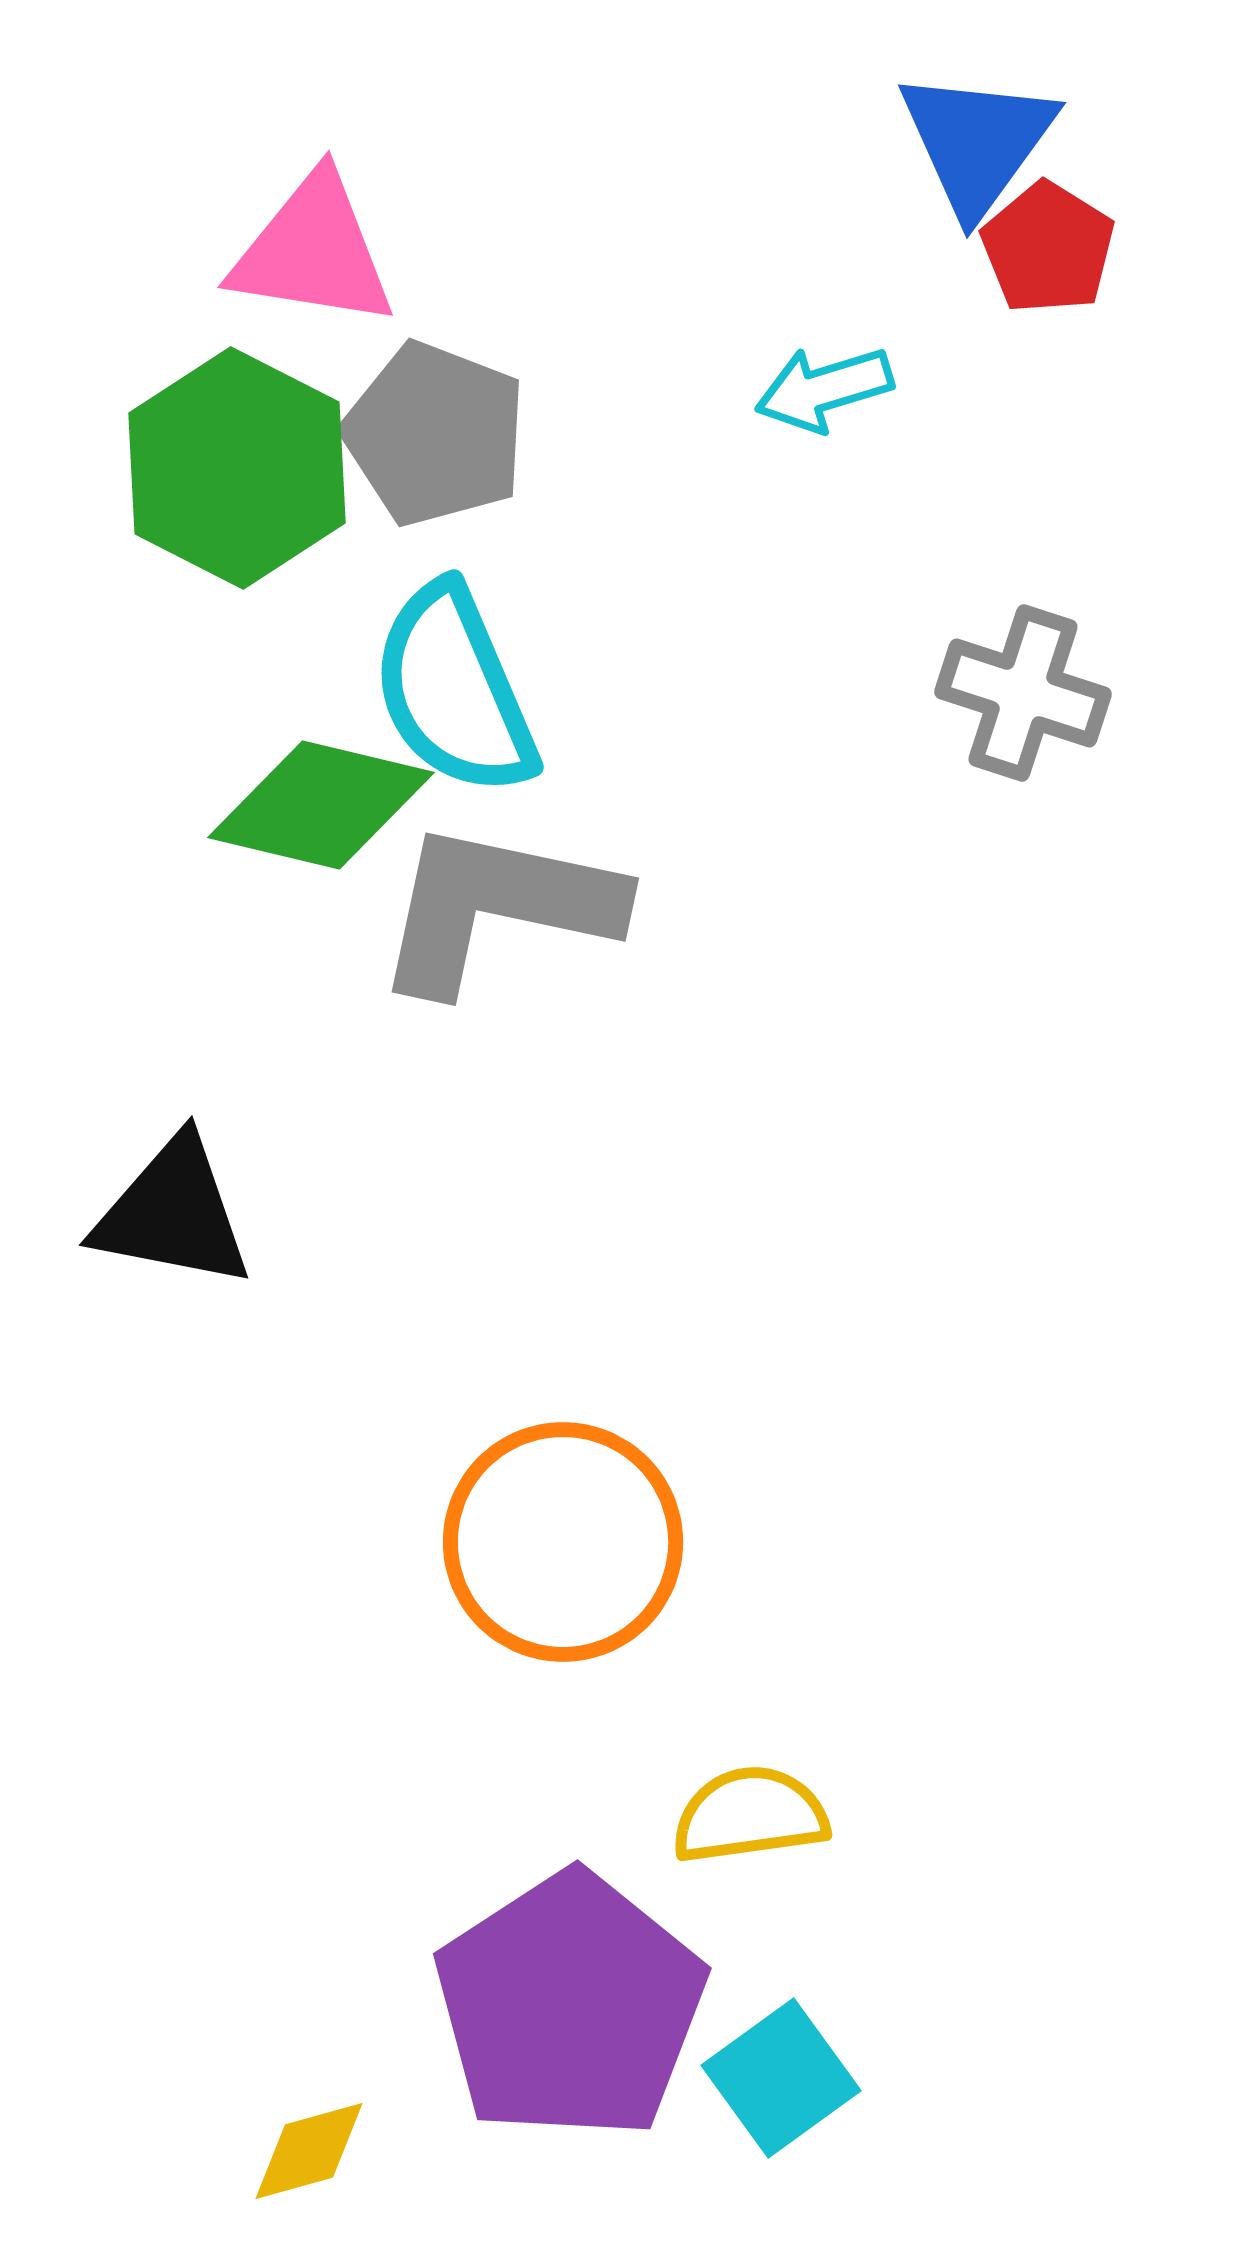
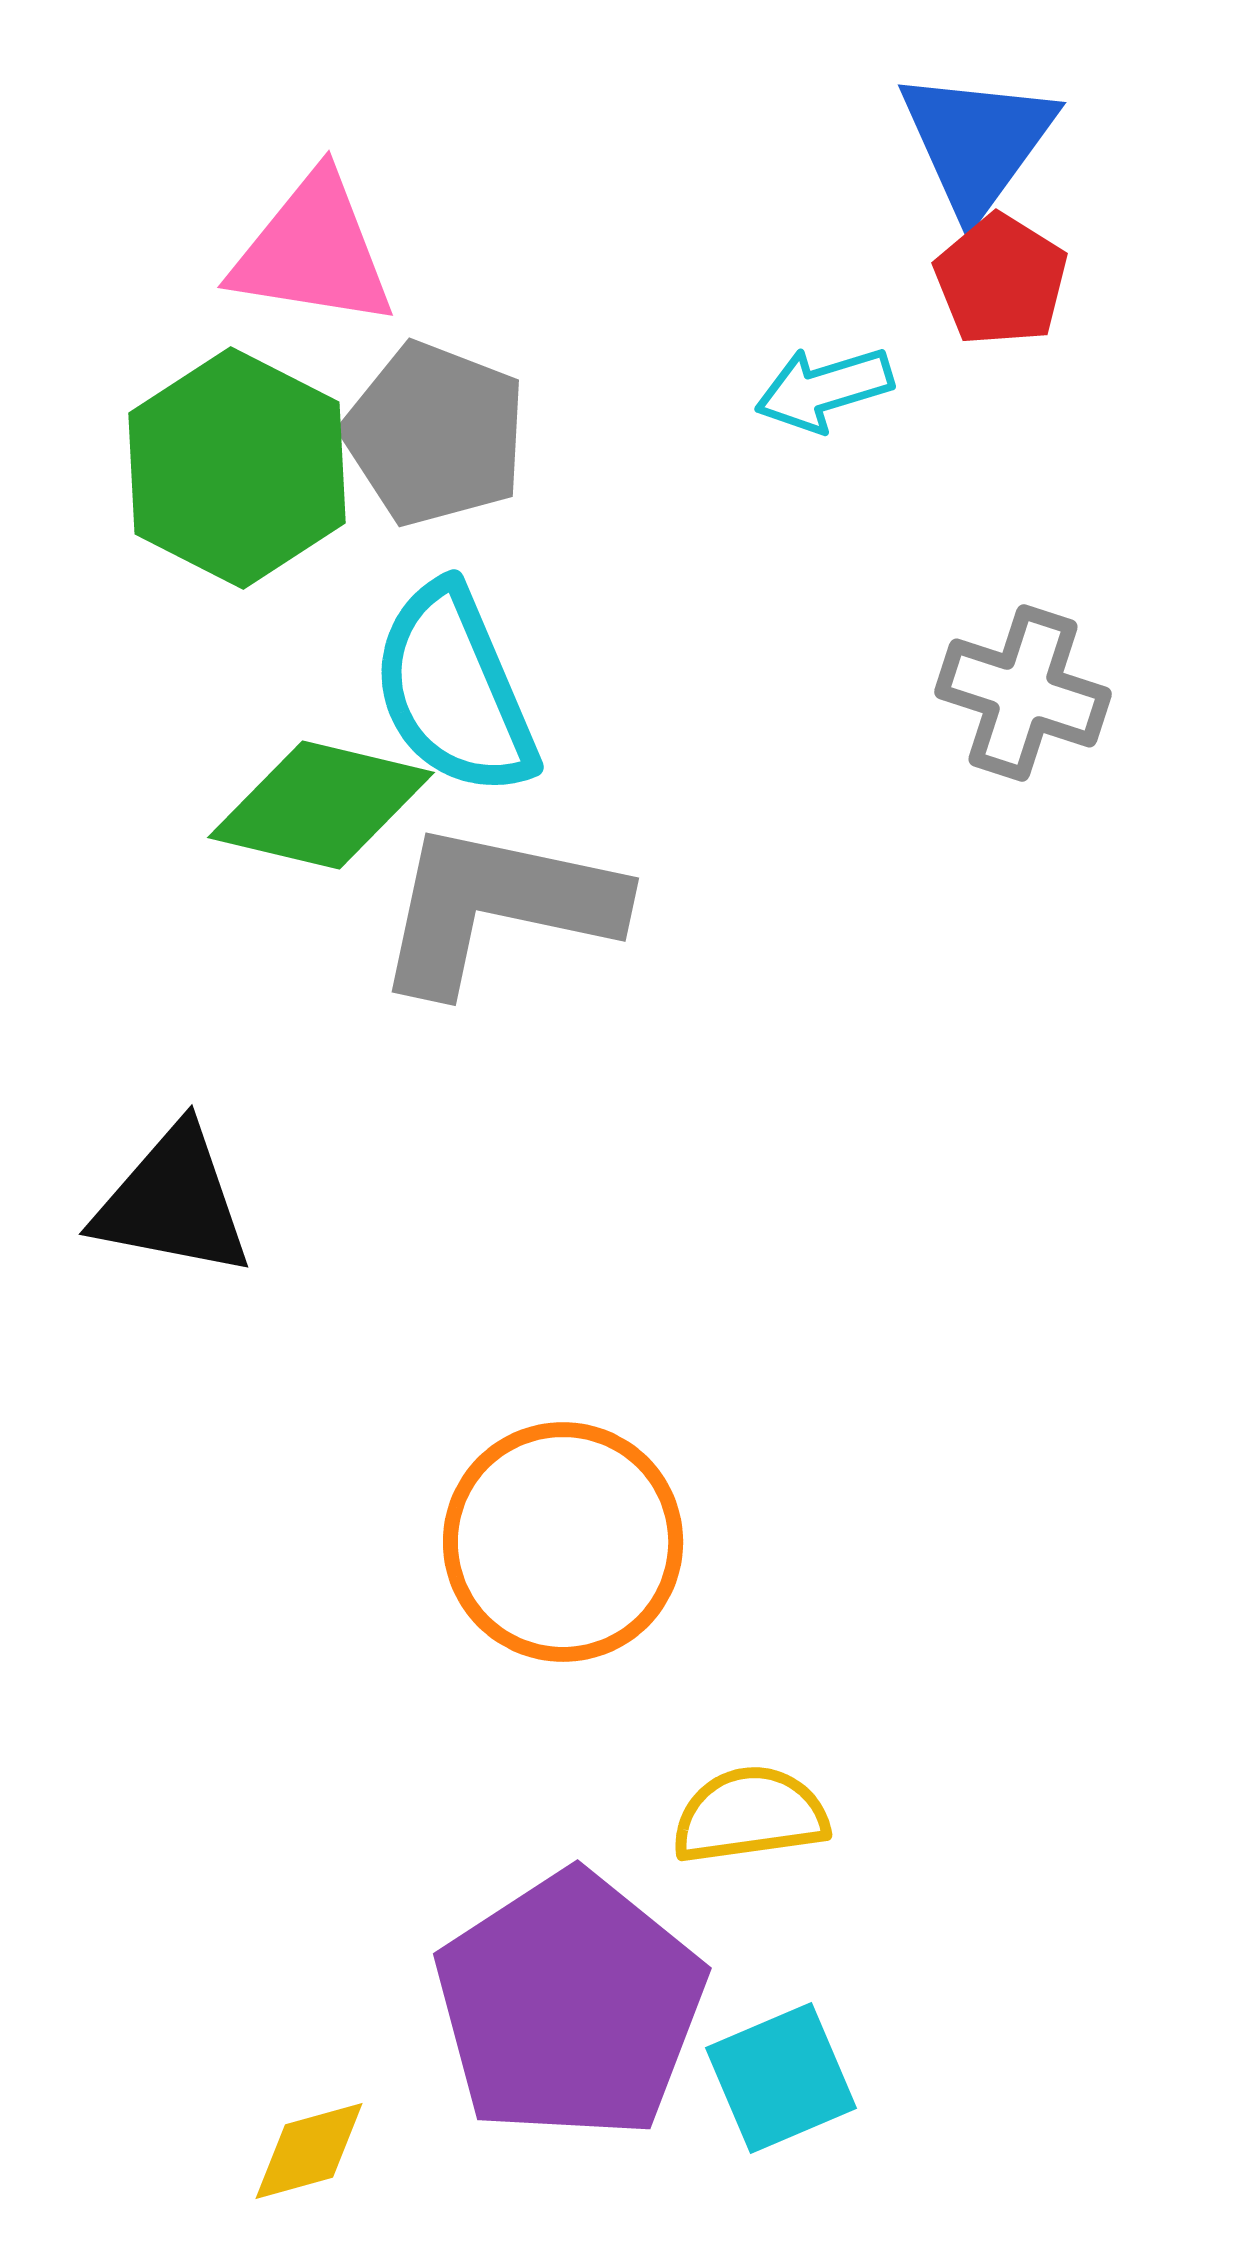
red pentagon: moved 47 px left, 32 px down
black triangle: moved 11 px up
cyan square: rotated 13 degrees clockwise
